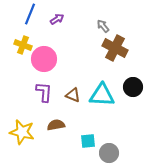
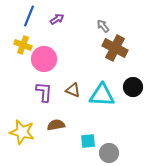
blue line: moved 1 px left, 2 px down
brown triangle: moved 5 px up
